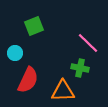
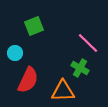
green cross: rotated 18 degrees clockwise
